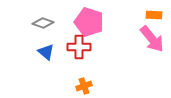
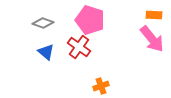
pink pentagon: moved 1 px right, 2 px up
red cross: rotated 35 degrees clockwise
orange cross: moved 17 px right
